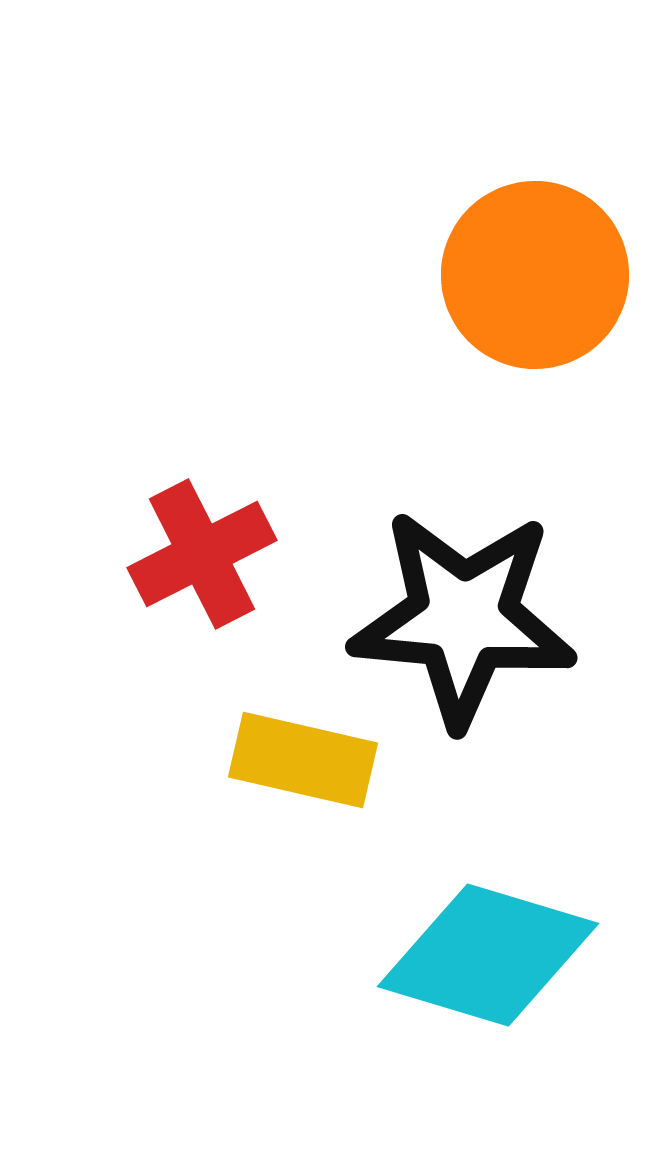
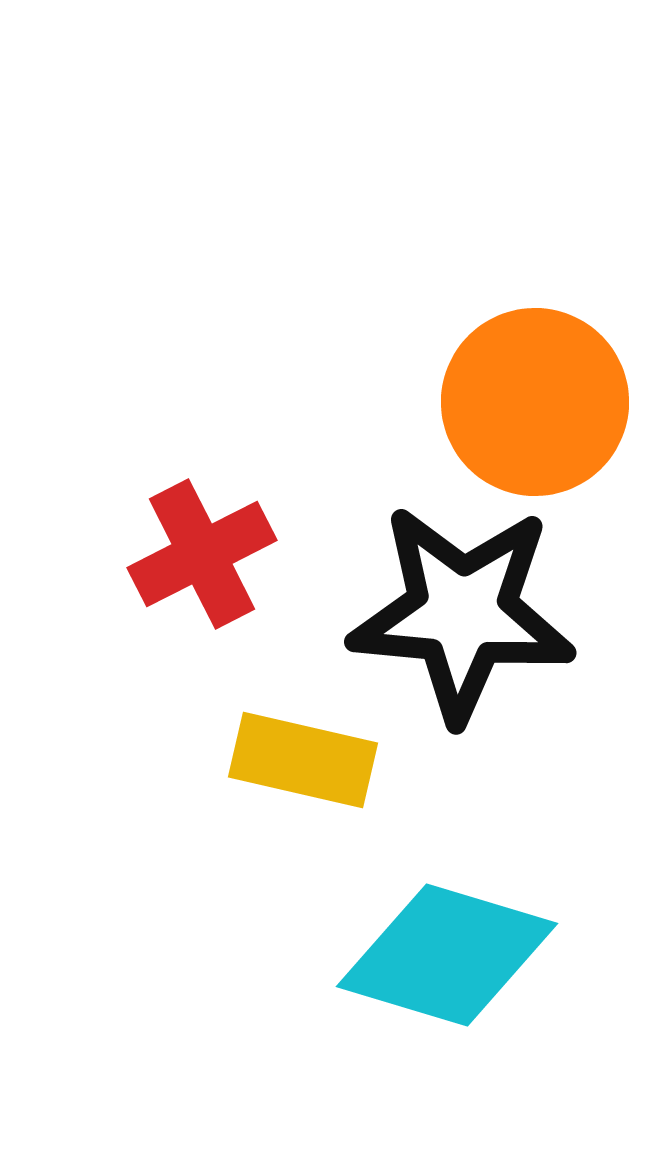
orange circle: moved 127 px down
black star: moved 1 px left, 5 px up
cyan diamond: moved 41 px left
